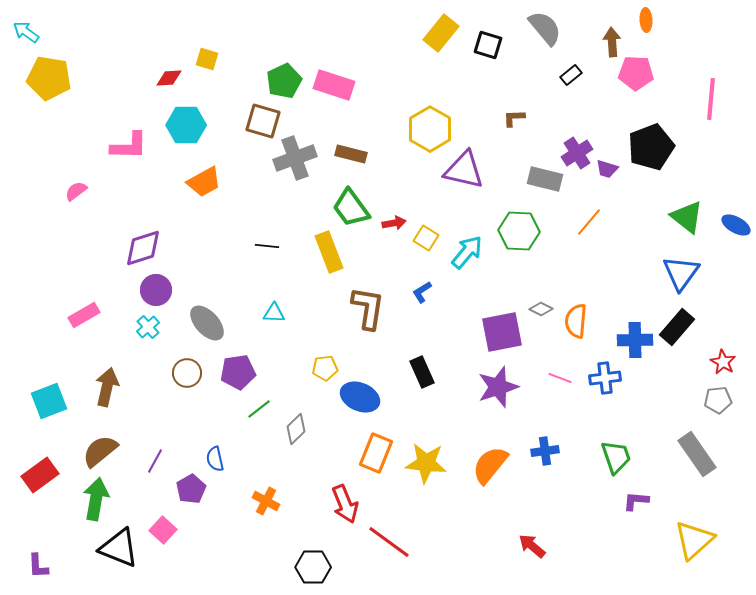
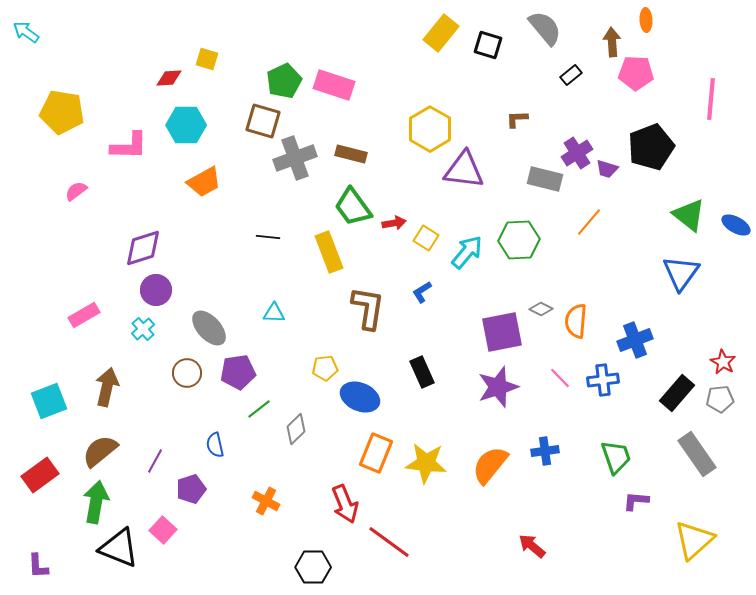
yellow pentagon at (49, 78): moved 13 px right, 34 px down
brown L-shape at (514, 118): moved 3 px right, 1 px down
purple triangle at (464, 170): rotated 6 degrees counterclockwise
green trapezoid at (351, 208): moved 2 px right, 1 px up
green triangle at (687, 217): moved 2 px right, 2 px up
green hexagon at (519, 231): moved 9 px down; rotated 6 degrees counterclockwise
black line at (267, 246): moved 1 px right, 9 px up
gray ellipse at (207, 323): moved 2 px right, 5 px down
cyan cross at (148, 327): moved 5 px left, 2 px down
black rectangle at (677, 327): moved 66 px down
blue cross at (635, 340): rotated 20 degrees counterclockwise
pink line at (560, 378): rotated 25 degrees clockwise
blue cross at (605, 378): moved 2 px left, 2 px down
gray pentagon at (718, 400): moved 2 px right, 1 px up
blue semicircle at (215, 459): moved 14 px up
purple pentagon at (191, 489): rotated 12 degrees clockwise
green arrow at (96, 499): moved 3 px down
